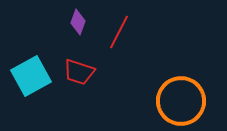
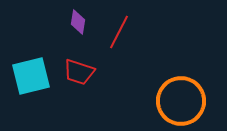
purple diamond: rotated 10 degrees counterclockwise
cyan square: rotated 15 degrees clockwise
